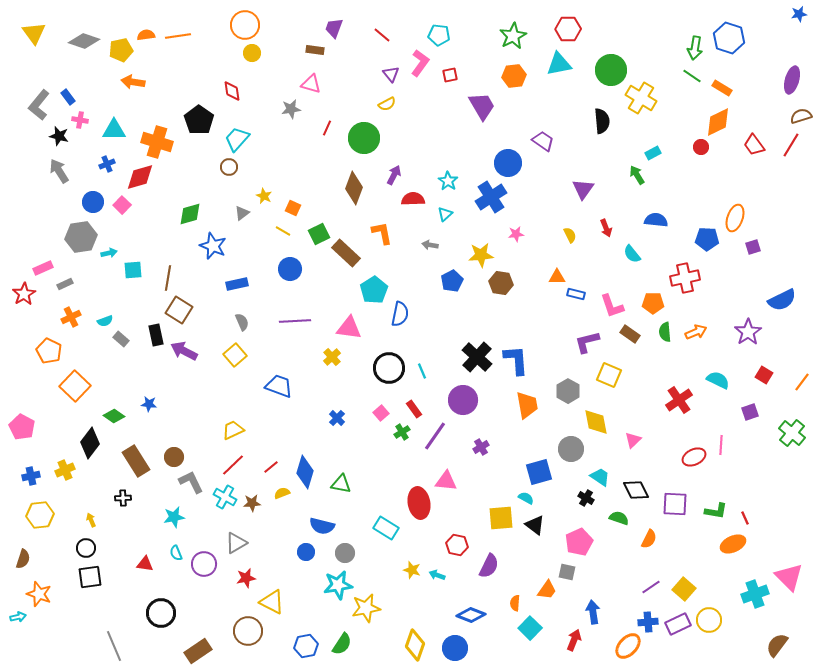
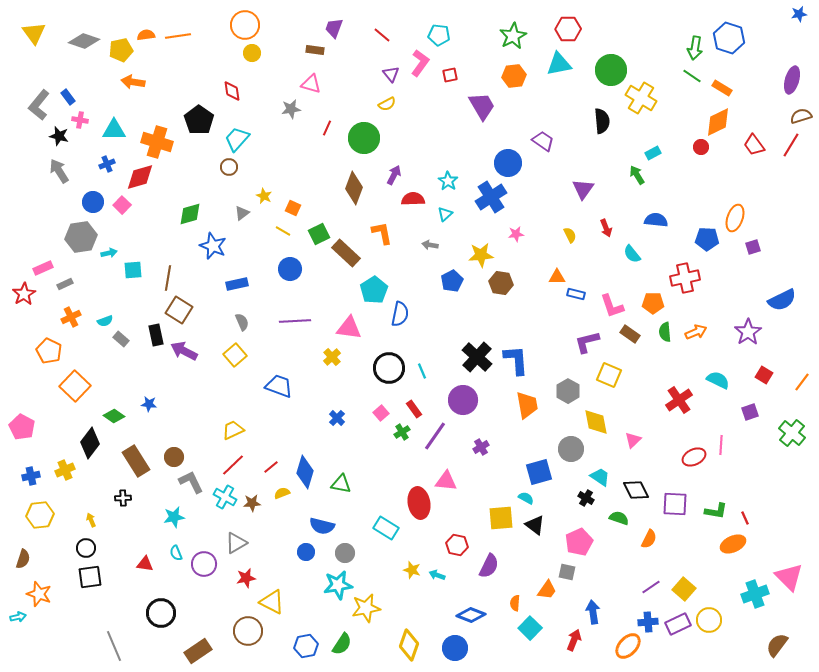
yellow diamond at (415, 645): moved 6 px left
